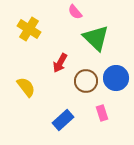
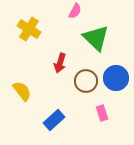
pink semicircle: moved 1 px up; rotated 112 degrees counterclockwise
red arrow: rotated 12 degrees counterclockwise
yellow semicircle: moved 4 px left, 4 px down
blue rectangle: moved 9 px left
